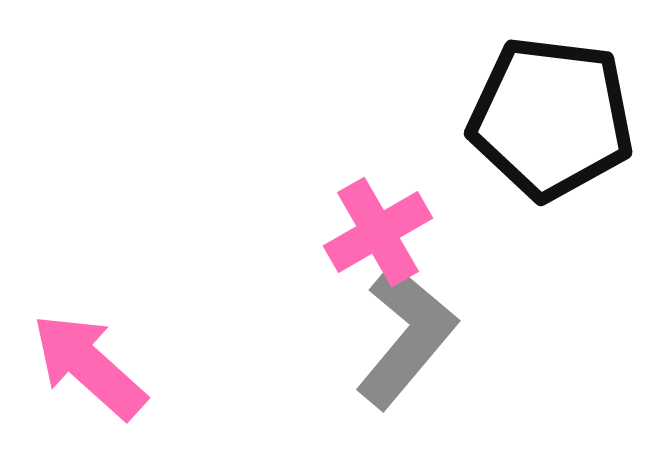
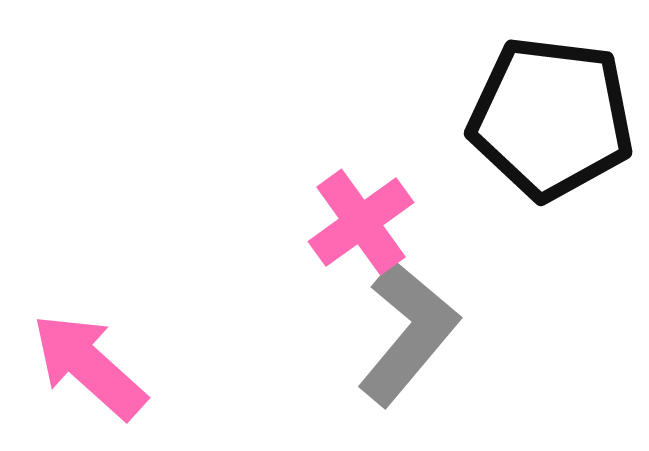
pink cross: moved 17 px left, 10 px up; rotated 6 degrees counterclockwise
gray L-shape: moved 2 px right, 3 px up
